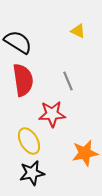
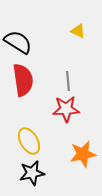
gray line: rotated 18 degrees clockwise
red star: moved 14 px right, 5 px up
orange star: moved 2 px left, 1 px down
